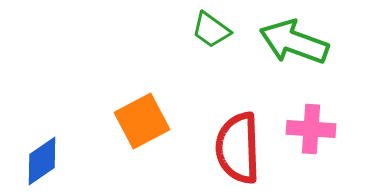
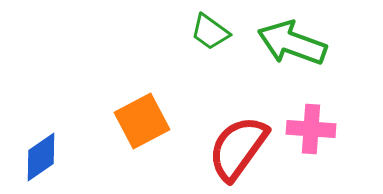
green trapezoid: moved 1 px left, 2 px down
green arrow: moved 2 px left, 1 px down
red semicircle: rotated 38 degrees clockwise
blue diamond: moved 1 px left, 4 px up
